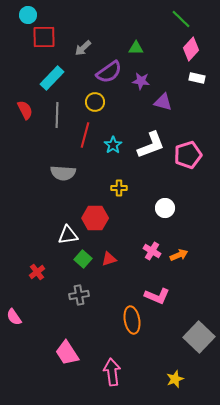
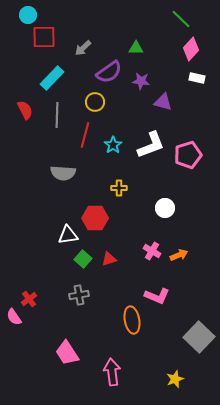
red cross: moved 8 px left, 27 px down
